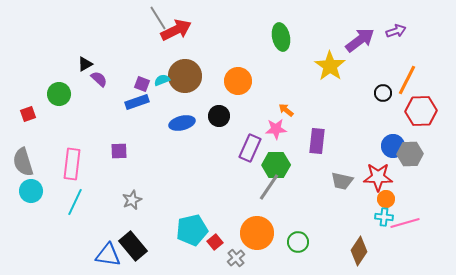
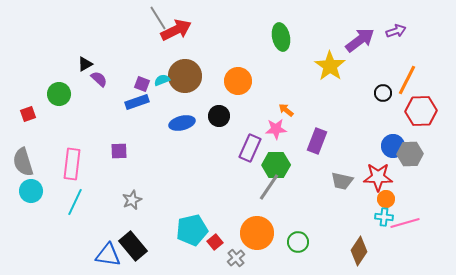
purple rectangle at (317, 141): rotated 15 degrees clockwise
